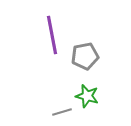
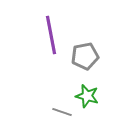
purple line: moved 1 px left
gray line: rotated 36 degrees clockwise
